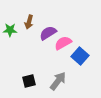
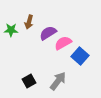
green star: moved 1 px right
black square: rotated 16 degrees counterclockwise
